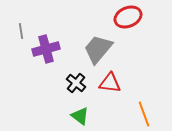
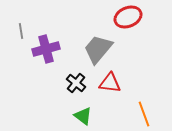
green triangle: moved 3 px right
